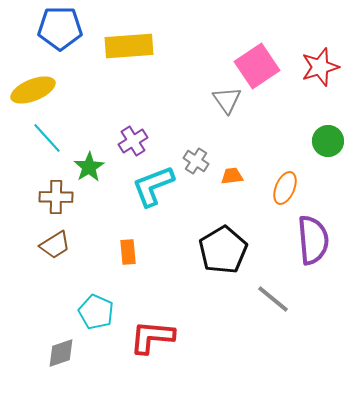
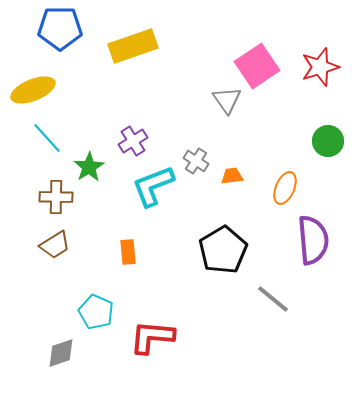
yellow rectangle: moved 4 px right; rotated 15 degrees counterclockwise
